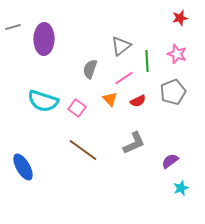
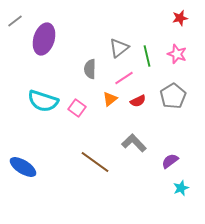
gray line: moved 2 px right, 6 px up; rotated 21 degrees counterclockwise
purple ellipse: rotated 16 degrees clockwise
gray triangle: moved 2 px left, 2 px down
green line: moved 5 px up; rotated 10 degrees counterclockwise
gray semicircle: rotated 18 degrees counterclockwise
gray pentagon: moved 4 px down; rotated 10 degrees counterclockwise
orange triangle: rotated 35 degrees clockwise
gray L-shape: rotated 110 degrees counterclockwise
brown line: moved 12 px right, 12 px down
blue ellipse: rotated 28 degrees counterclockwise
